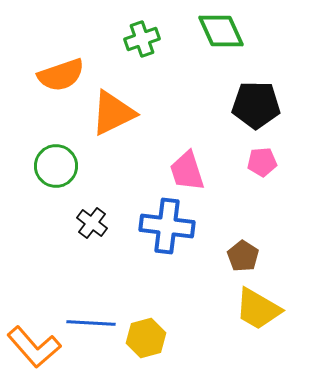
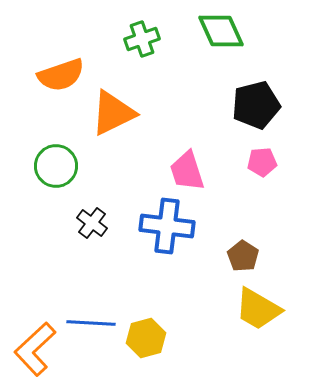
black pentagon: rotated 15 degrees counterclockwise
orange L-shape: moved 1 px right, 2 px down; rotated 88 degrees clockwise
